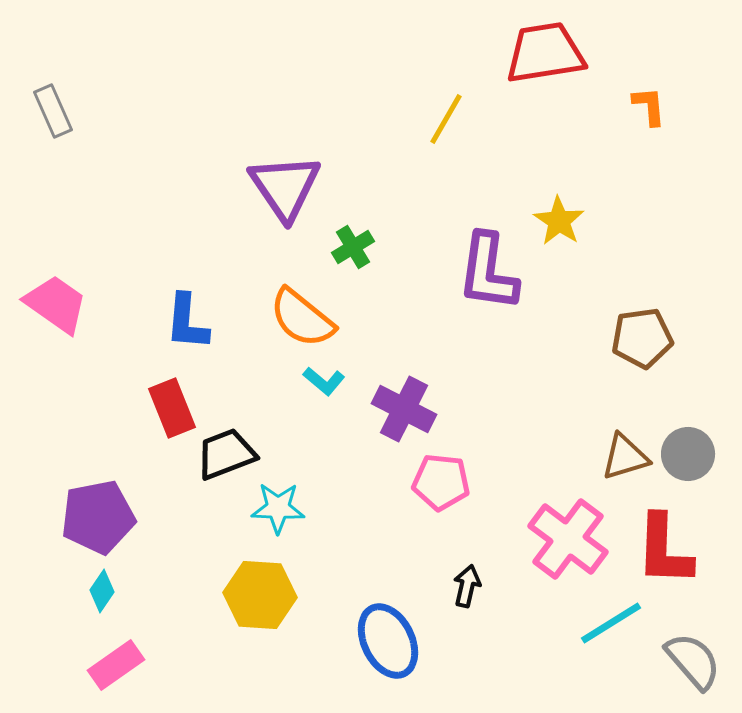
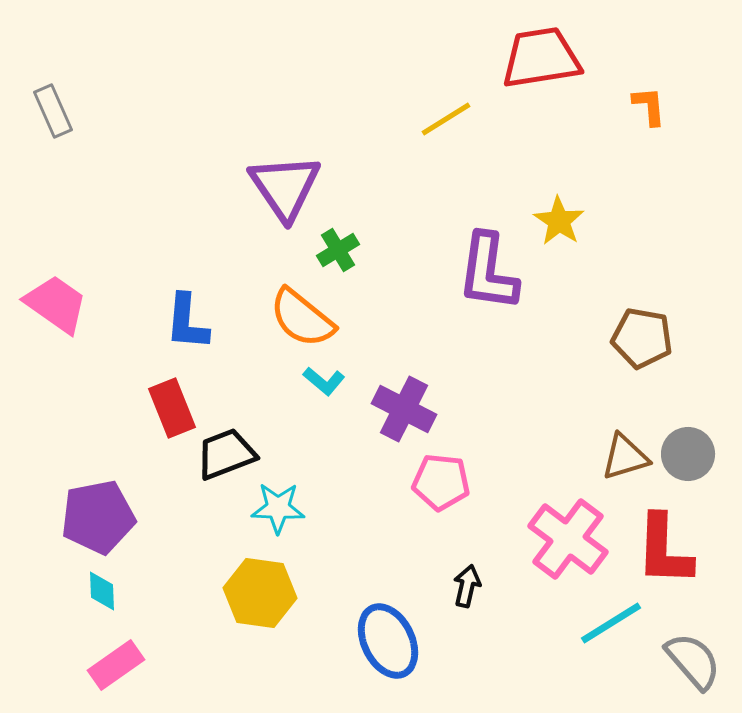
red trapezoid: moved 4 px left, 5 px down
yellow line: rotated 28 degrees clockwise
green cross: moved 15 px left, 3 px down
brown pentagon: rotated 18 degrees clockwise
cyan diamond: rotated 36 degrees counterclockwise
yellow hexagon: moved 2 px up; rotated 4 degrees clockwise
